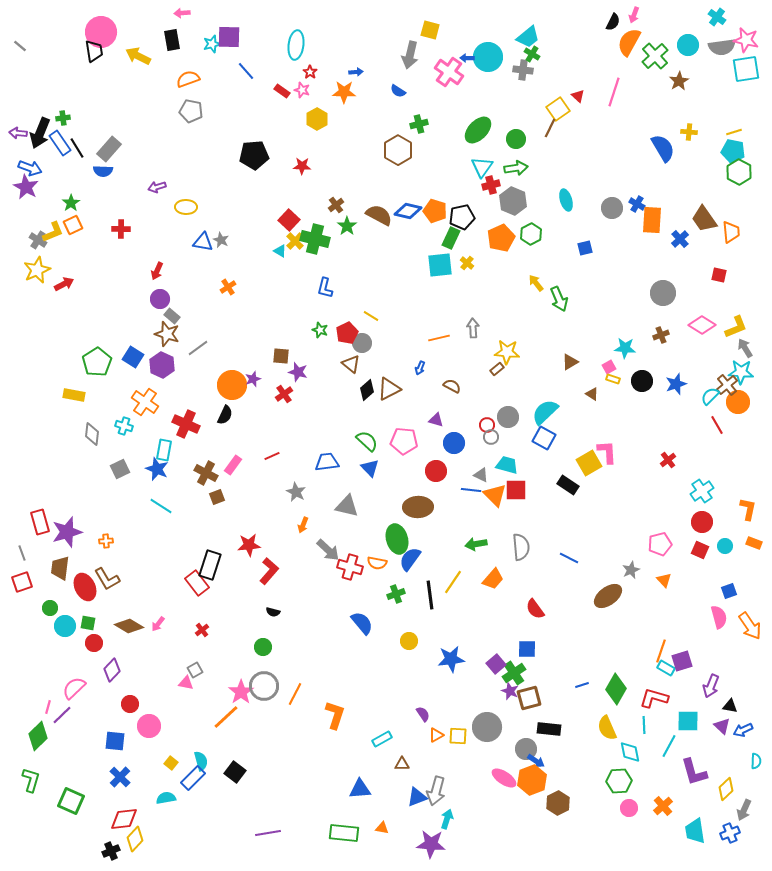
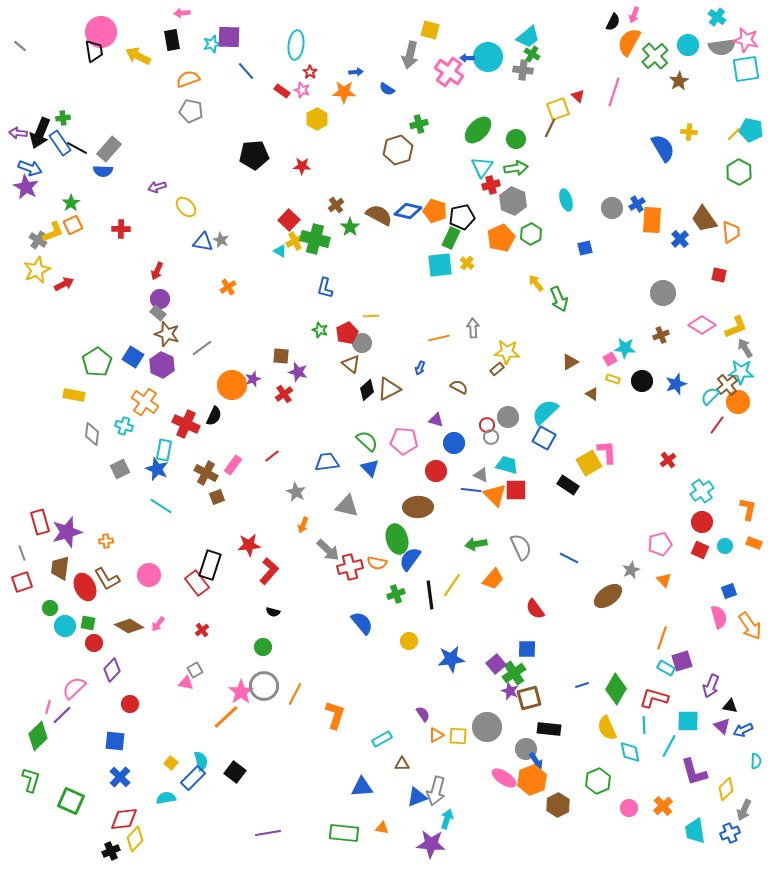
blue semicircle at (398, 91): moved 11 px left, 2 px up
yellow square at (558, 109): rotated 15 degrees clockwise
yellow line at (734, 132): moved 2 px down; rotated 28 degrees counterclockwise
black line at (77, 148): rotated 30 degrees counterclockwise
brown hexagon at (398, 150): rotated 12 degrees clockwise
cyan pentagon at (733, 151): moved 18 px right, 21 px up
blue cross at (637, 204): rotated 28 degrees clockwise
yellow ellipse at (186, 207): rotated 45 degrees clockwise
green star at (347, 226): moved 3 px right, 1 px down
yellow cross at (295, 241): rotated 18 degrees clockwise
gray rectangle at (172, 316): moved 14 px left, 3 px up
yellow line at (371, 316): rotated 35 degrees counterclockwise
gray line at (198, 348): moved 4 px right
pink square at (609, 367): moved 1 px right, 8 px up
brown semicircle at (452, 386): moved 7 px right, 1 px down
black semicircle at (225, 415): moved 11 px left, 1 px down
red line at (717, 425): rotated 66 degrees clockwise
red line at (272, 456): rotated 14 degrees counterclockwise
gray semicircle at (521, 547): rotated 20 degrees counterclockwise
red cross at (350, 567): rotated 30 degrees counterclockwise
yellow line at (453, 582): moved 1 px left, 3 px down
orange line at (661, 651): moved 1 px right, 13 px up
pink circle at (149, 726): moved 151 px up
blue arrow at (536, 761): rotated 24 degrees clockwise
green hexagon at (619, 781): moved 21 px left; rotated 20 degrees counterclockwise
blue triangle at (360, 789): moved 2 px right, 2 px up
brown hexagon at (558, 803): moved 2 px down
